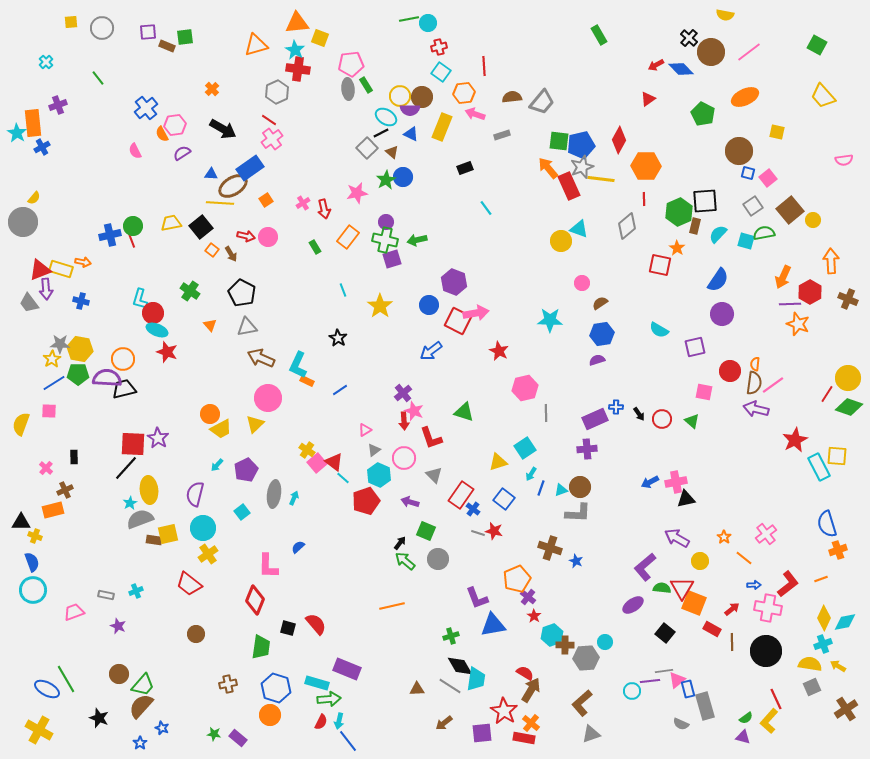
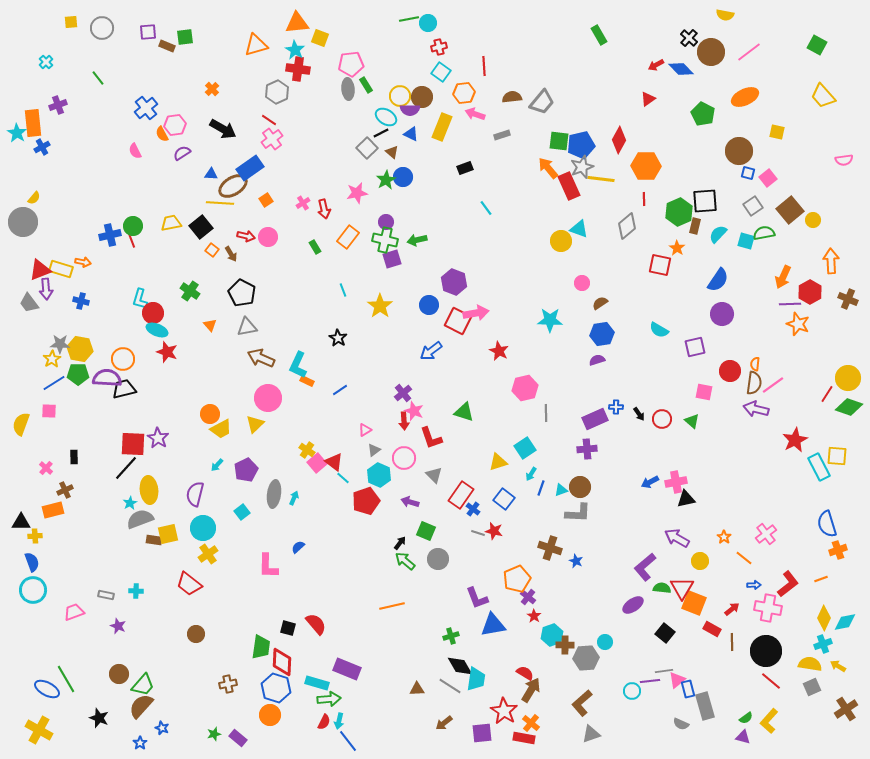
yellow cross at (35, 536): rotated 24 degrees counterclockwise
cyan cross at (136, 591): rotated 24 degrees clockwise
red diamond at (255, 600): moved 27 px right, 62 px down; rotated 20 degrees counterclockwise
red line at (776, 699): moved 5 px left, 18 px up; rotated 25 degrees counterclockwise
red semicircle at (321, 722): moved 3 px right
green star at (214, 734): rotated 24 degrees counterclockwise
